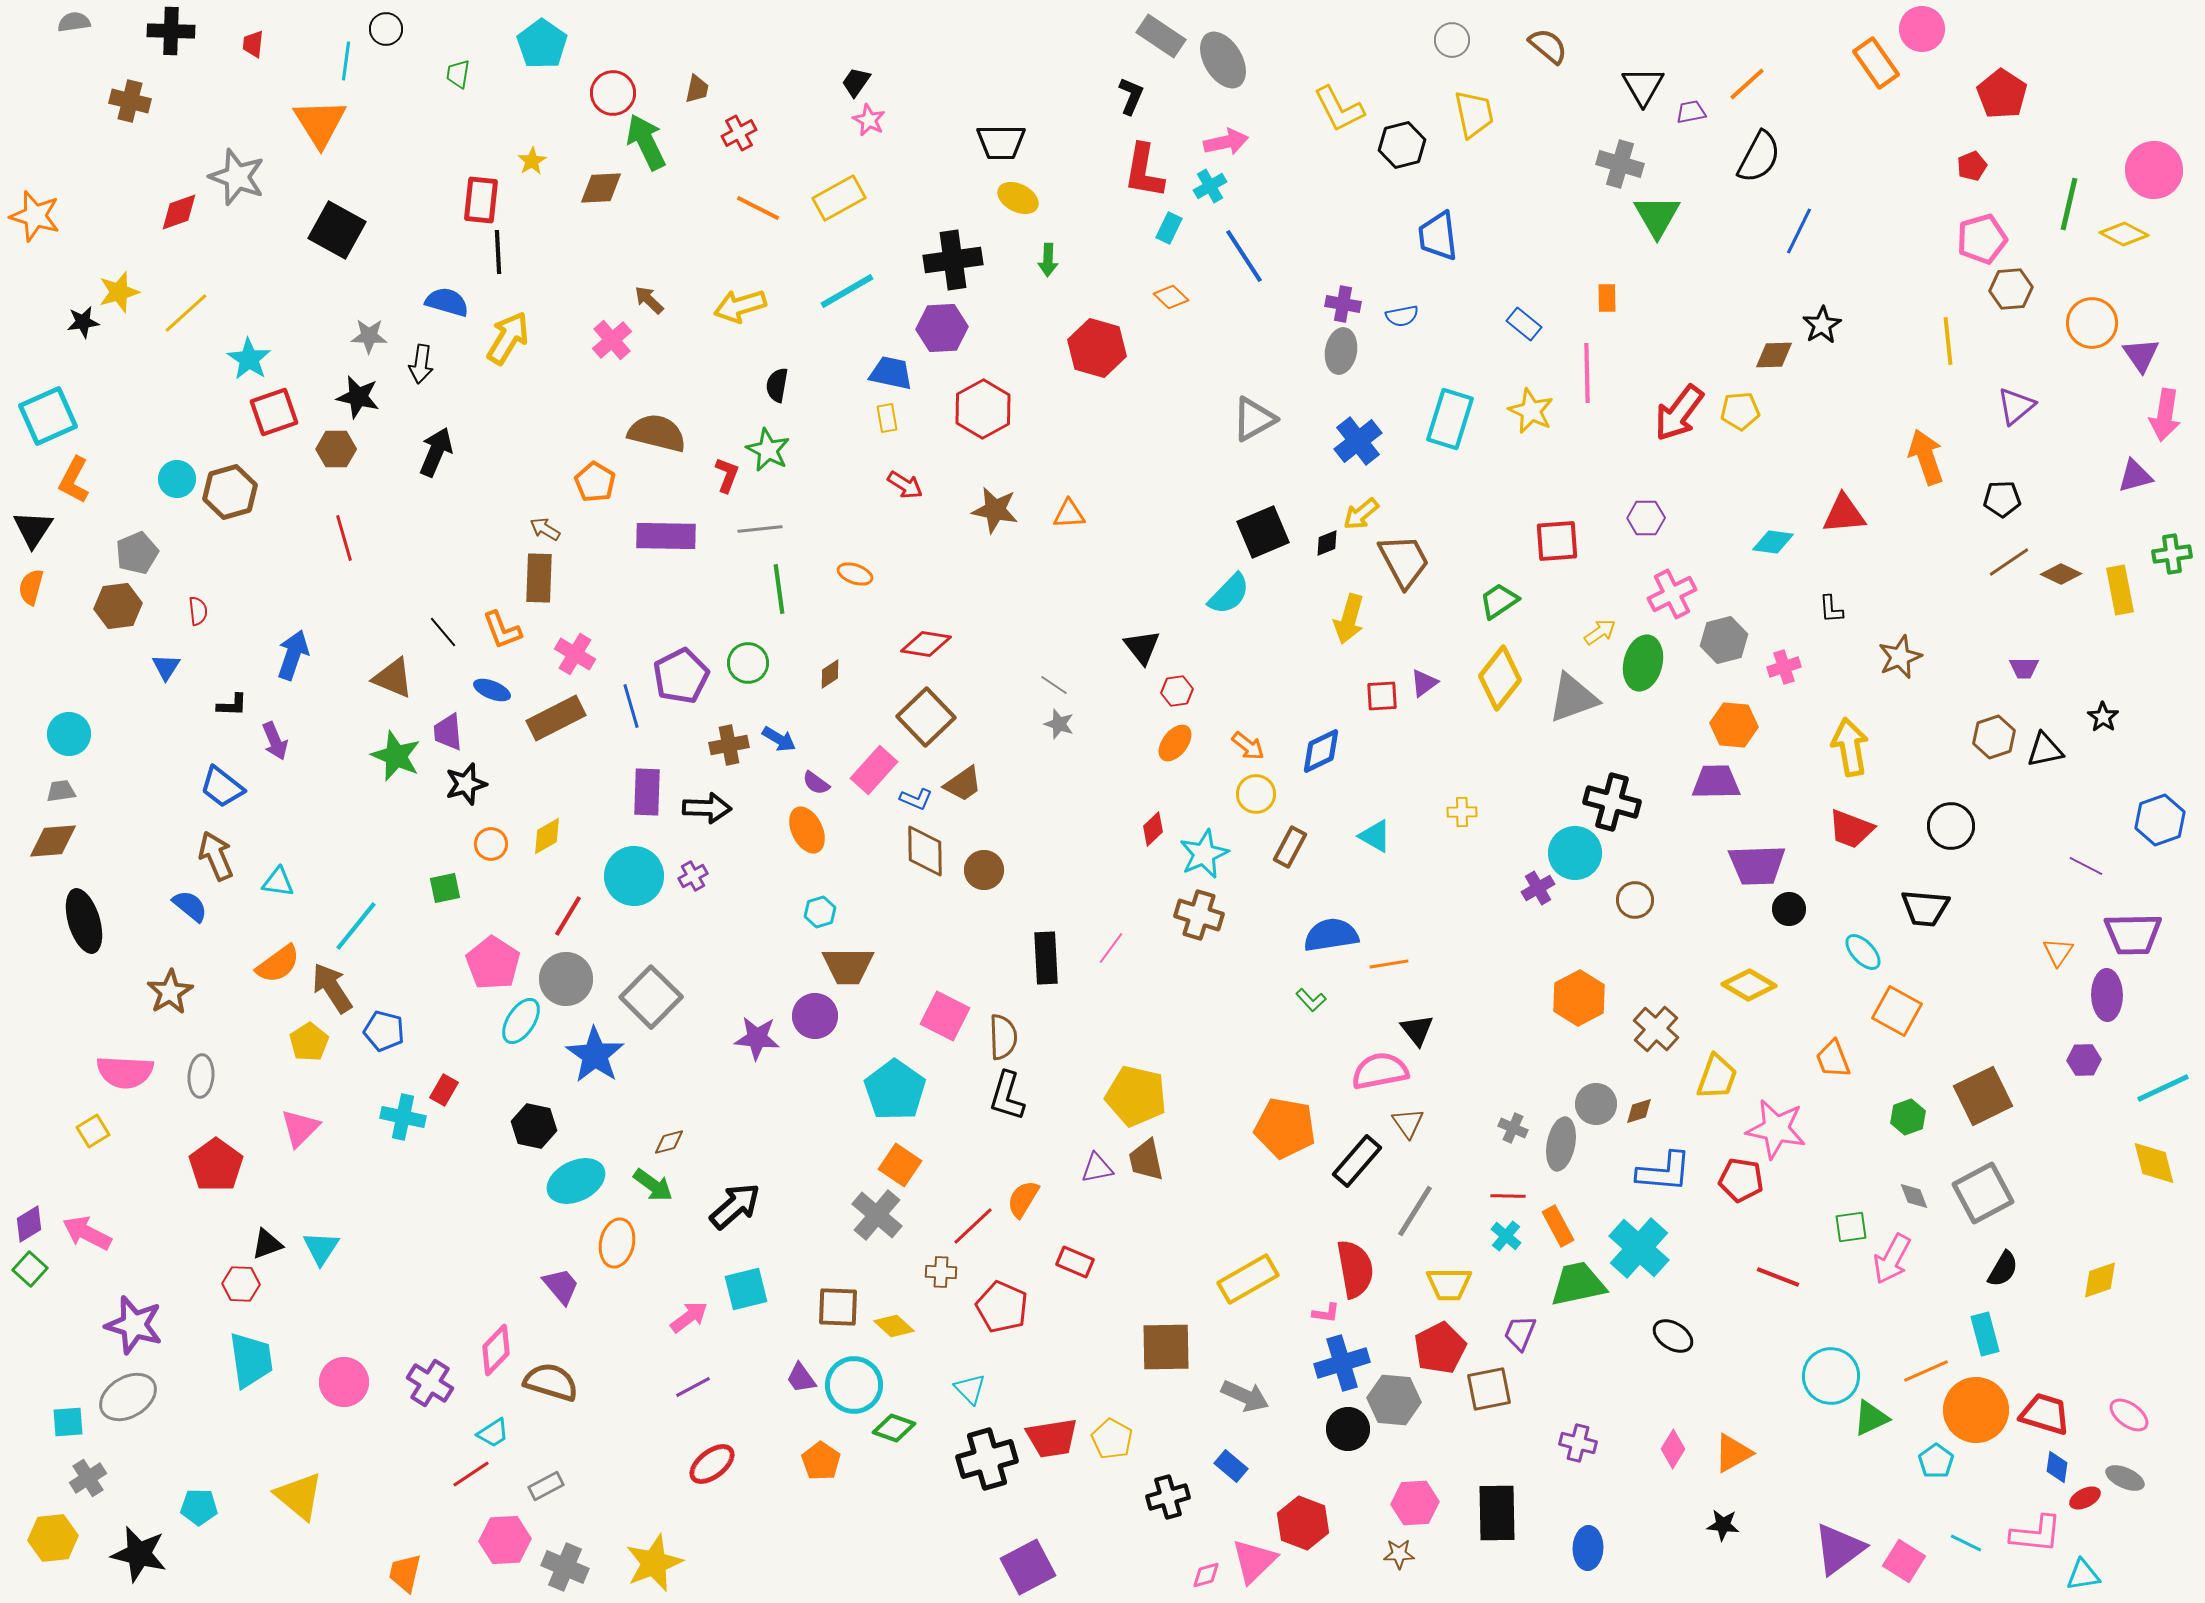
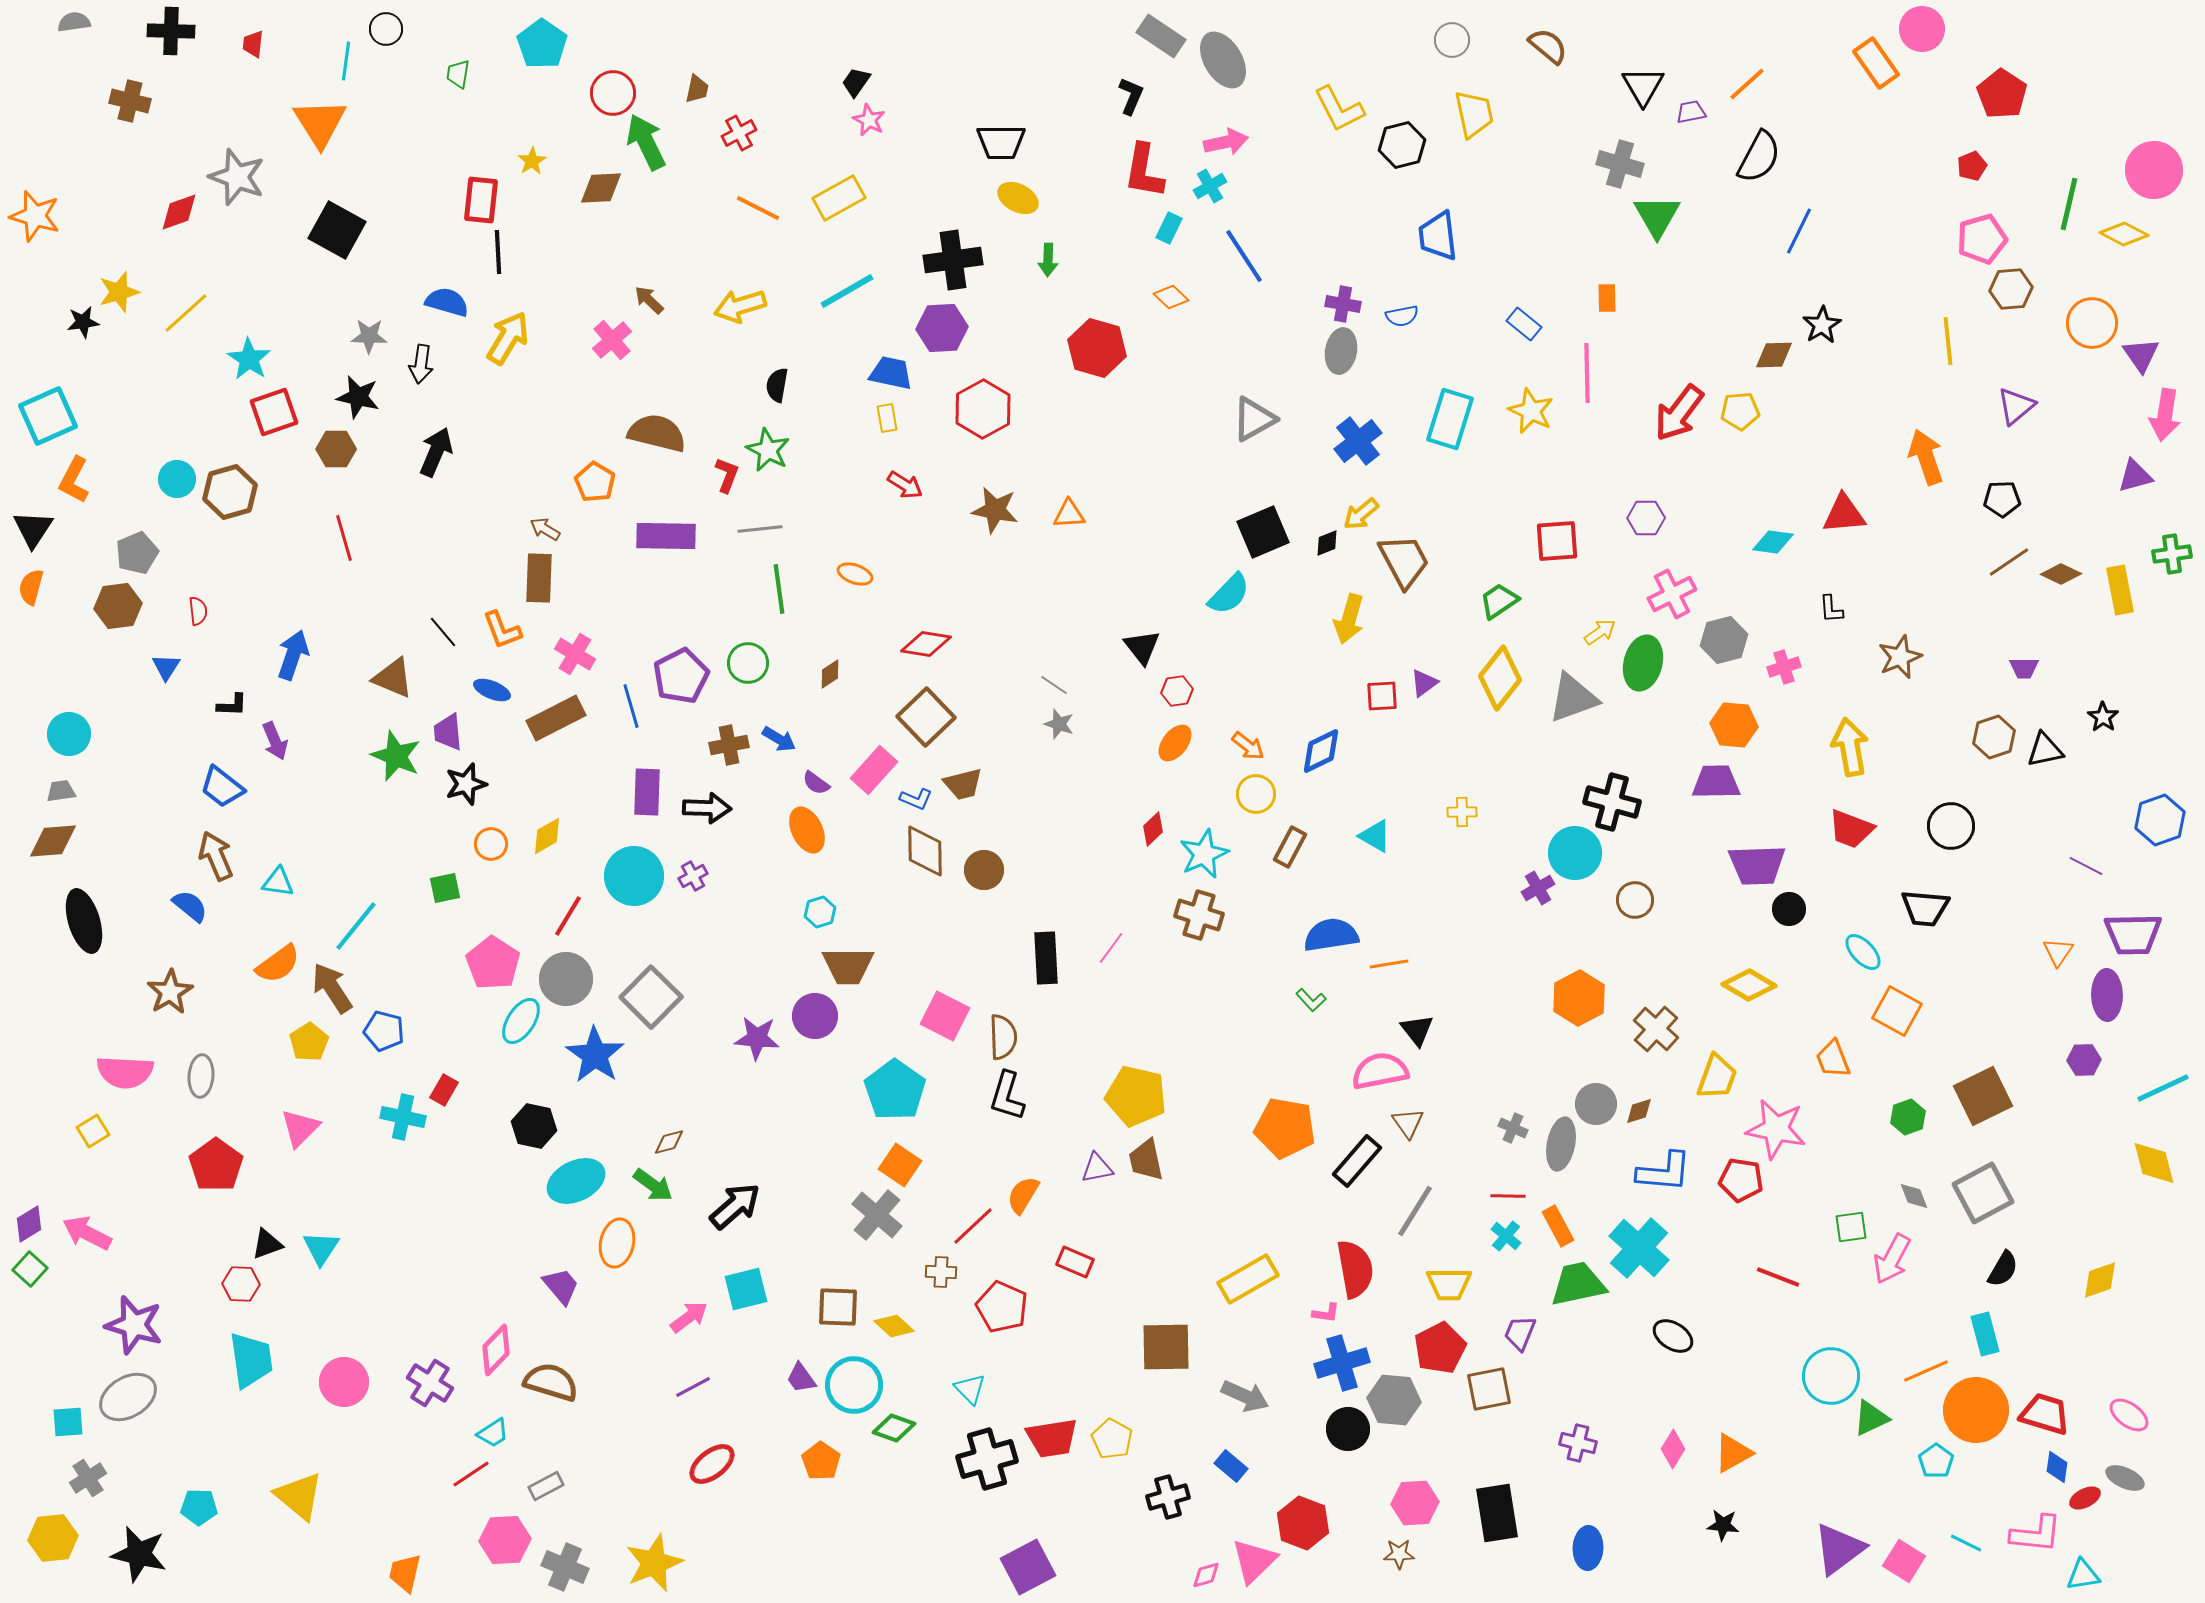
brown trapezoid at (963, 784): rotated 21 degrees clockwise
orange semicircle at (1023, 1199): moved 4 px up
black rectangle at (1497, 1513): rotated 8 degrees counterclockwise
